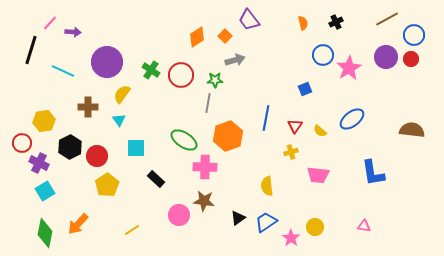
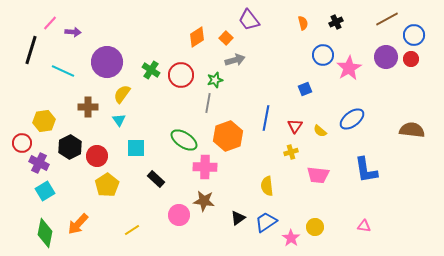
orange square at (225, 36): moved 1 px right, 2 px down
green star at (215, 80): rotated 14 degrees counterclockwise
blue L-shape at (373, 173): moved 7 px left, 3 px up
